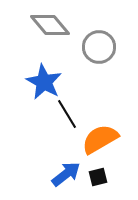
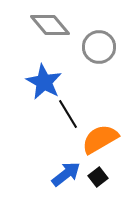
black line: moved 1 px right
black square: rotated 24 degrees counterclockwise
